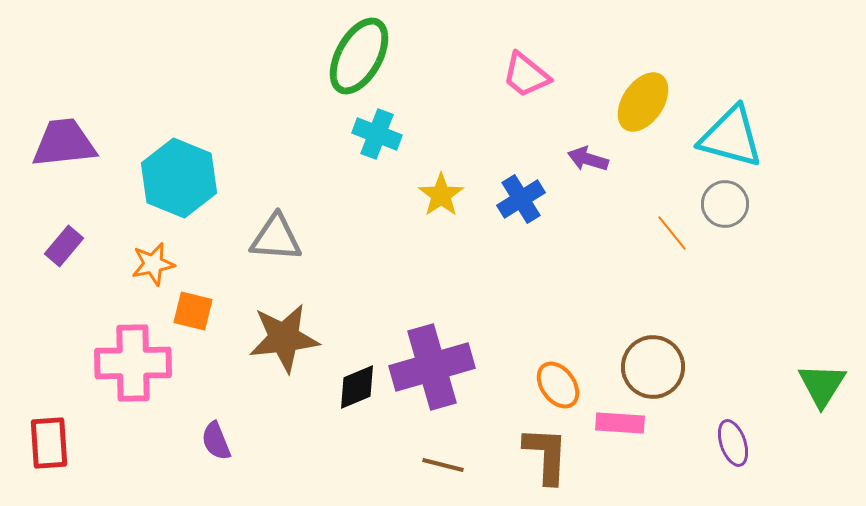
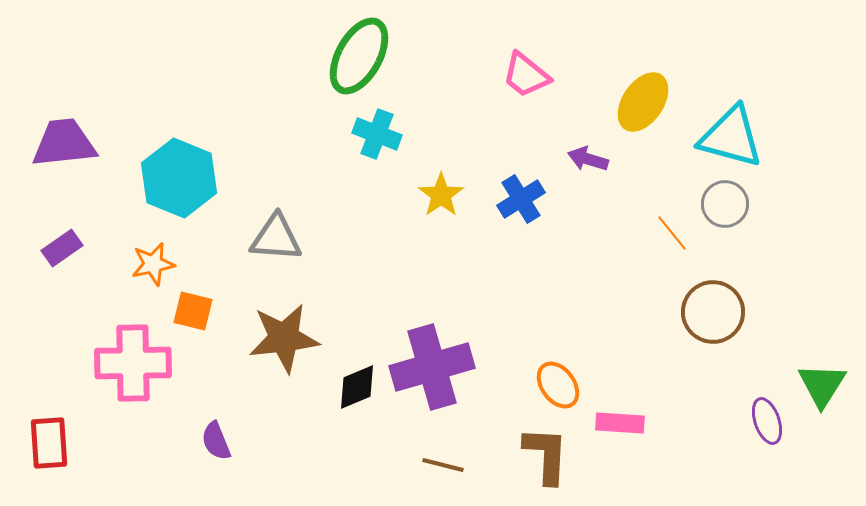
purple rectangle: moved 2 px left, 2 px down; rotated 15 degrees clockwise
brown circle: moved 60 px right, 55 px up
purple ellipse: moved 34 px right, 22 px up
